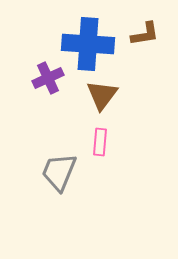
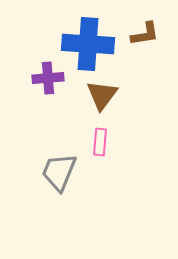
purple cross: rotated 20 degrees clockwise
